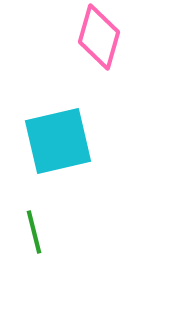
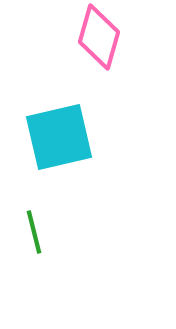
cyan square: moved 1 px right, 4 px up
